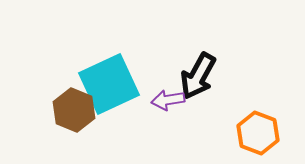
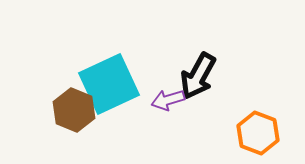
purple arrow: rotated 8 degrees counterclockwise
